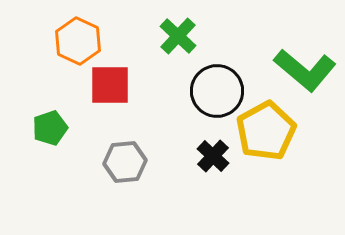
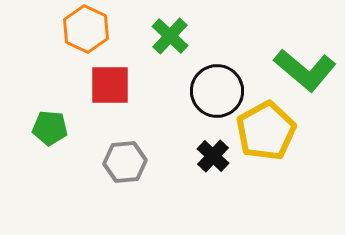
green cross: moved 8 px left
orange hexagon: moved 8 px right, 12 px up
green pentagon: rotated 24 degrees clockwise
